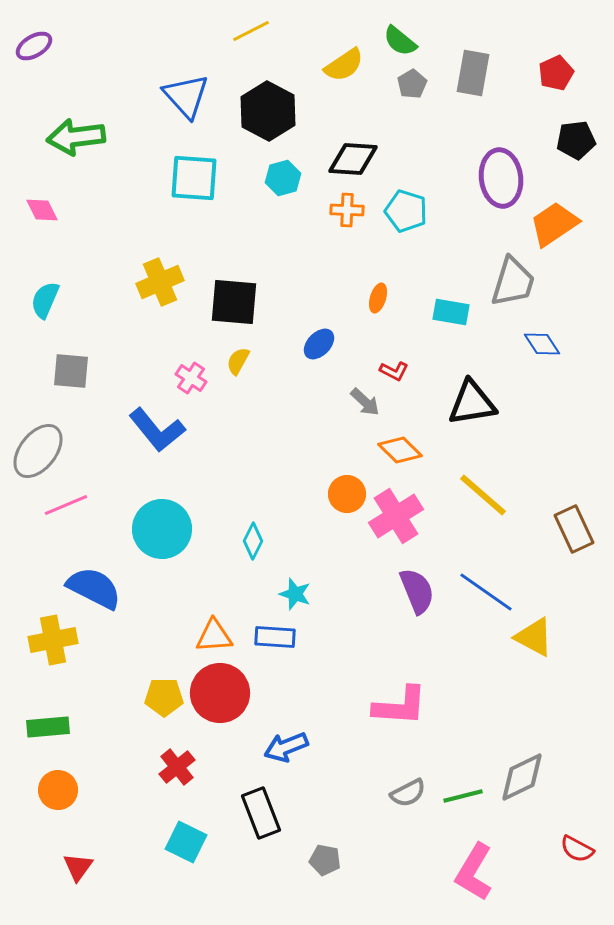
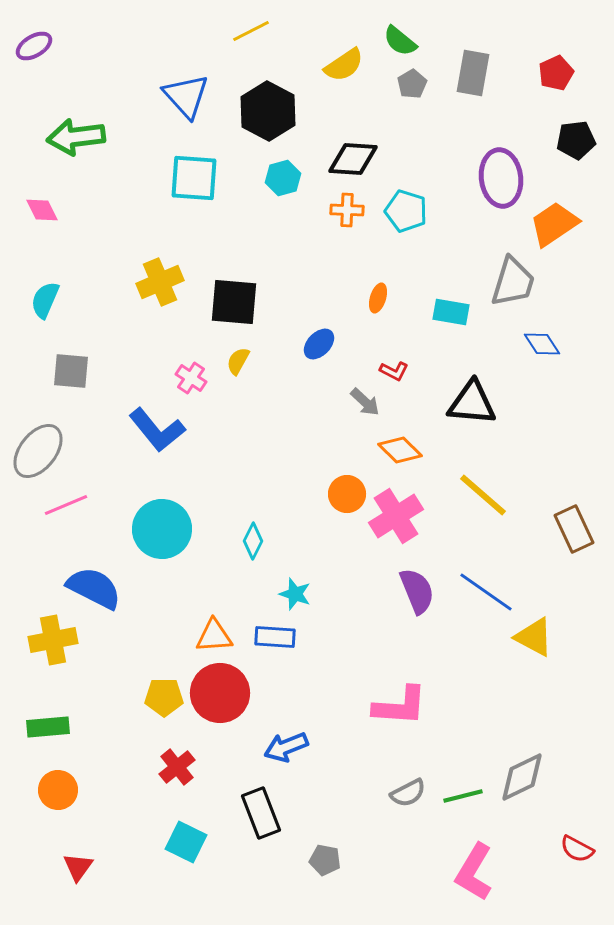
black triangle at (472, 403): rotated 14 degrees clockwise
